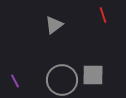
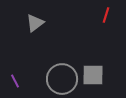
red line: moved 3 px right; rotated 35 degrees clockwise
gray triangle: moved 19 px left, 2 px up
gray circle: moved 1 px up
